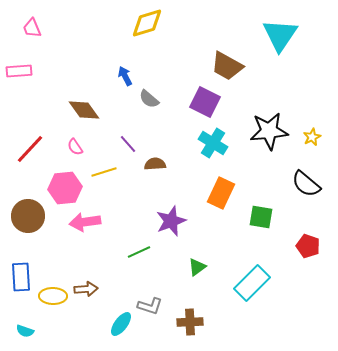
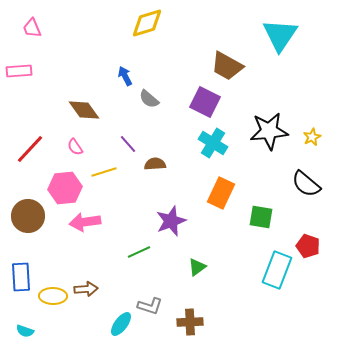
cyan rectangle: moved 25 px right, 13 px up; rotated 24 degrees counterclockwise
